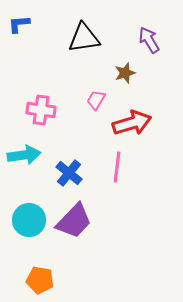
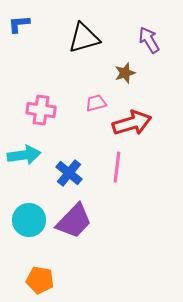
black triangle: rotated 8 degrees counterclockwise
pink trapezoid: moved 3 px down; rotated 45 degrees clockwise
